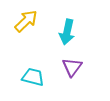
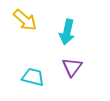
yellow arrow: moved 1 px left, 1 px up; rotated 85 degrees clockwise
